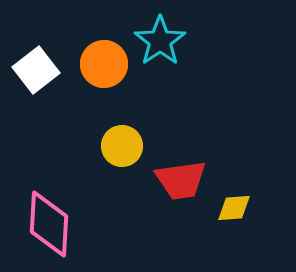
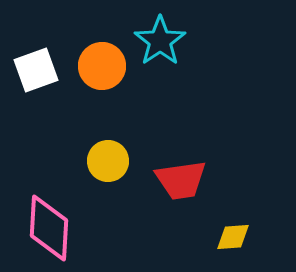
orange circle: moved 2 px left, 2 px down
white square: rotated 18 degrees clockwise
yellow circle: moved 14 px left, 15 px down
yellow diamond: moved 1 px left, 29 px down
pink diamond: moved 4 px down
